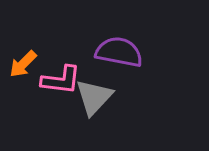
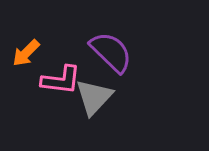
purple semicircle: moved 8 px left; rotated 33 degrees clockwise
orange arrow: moved 3 px right, 11 px up
